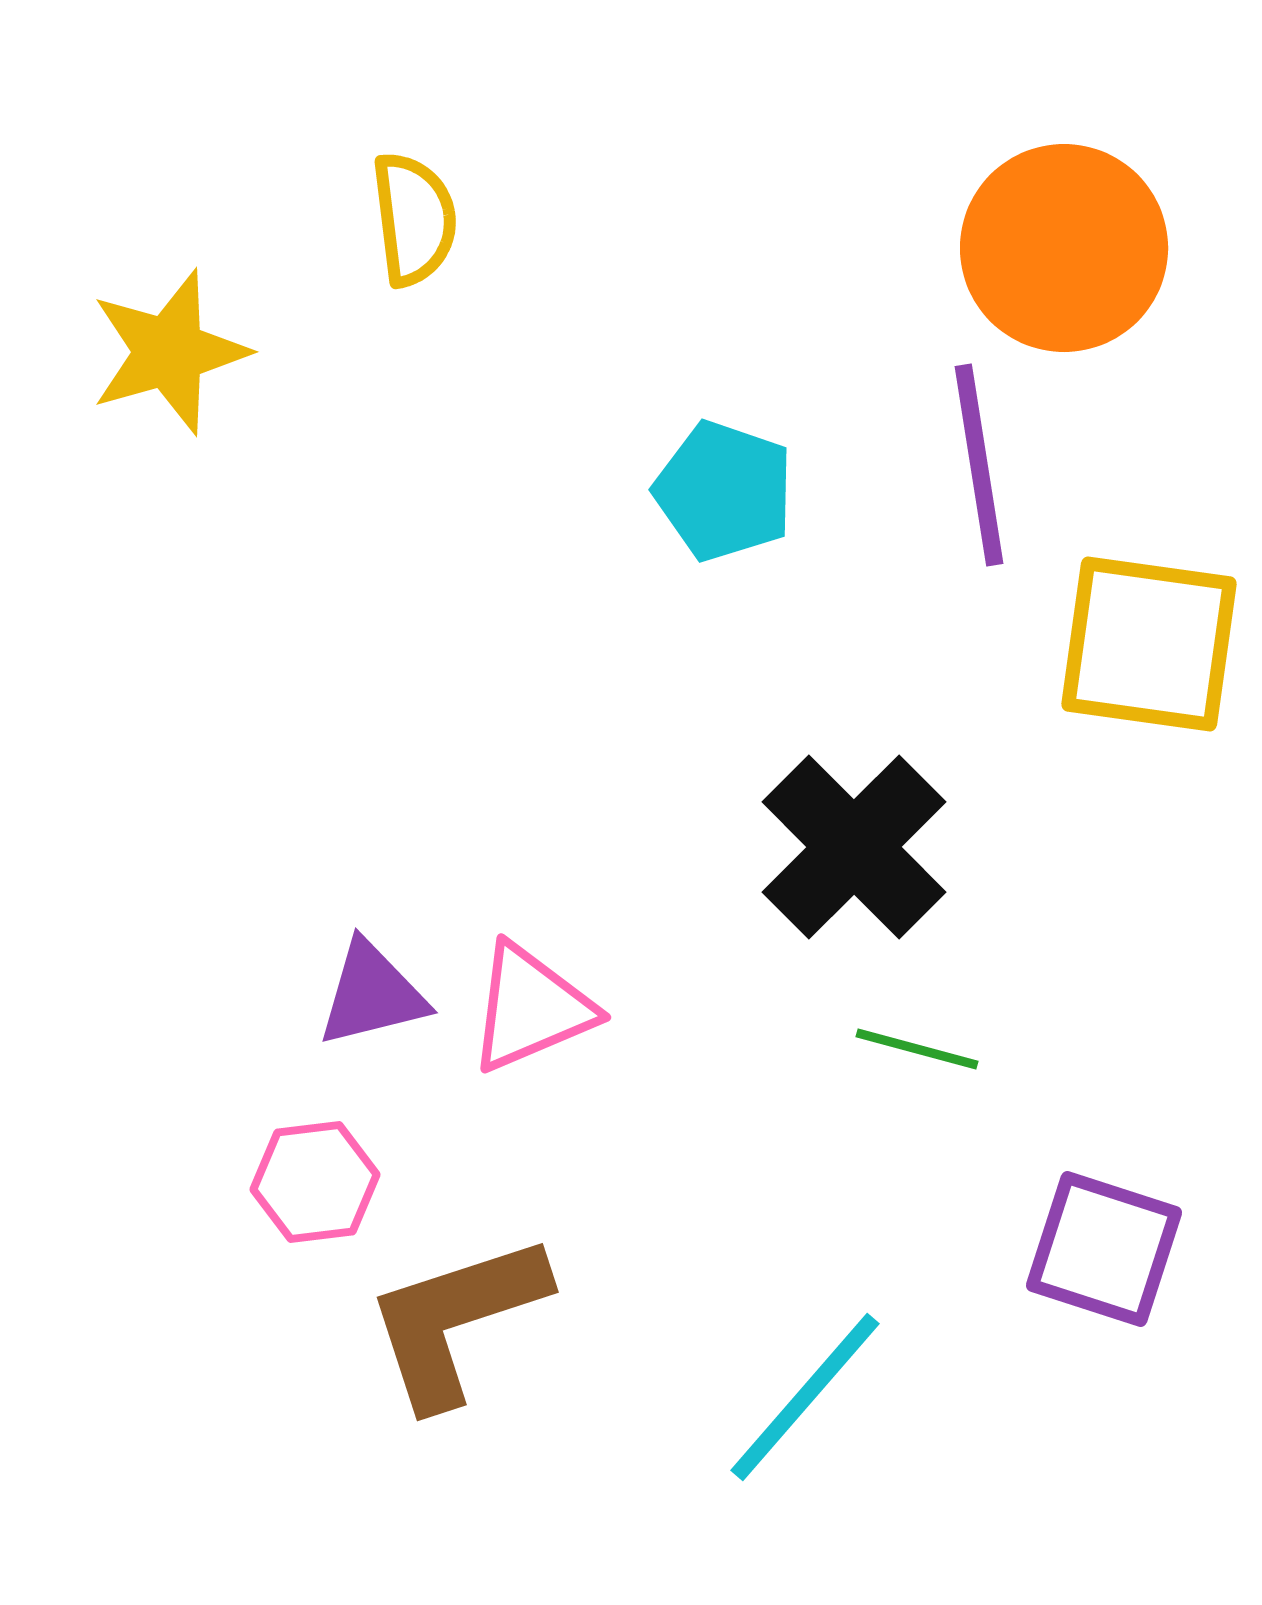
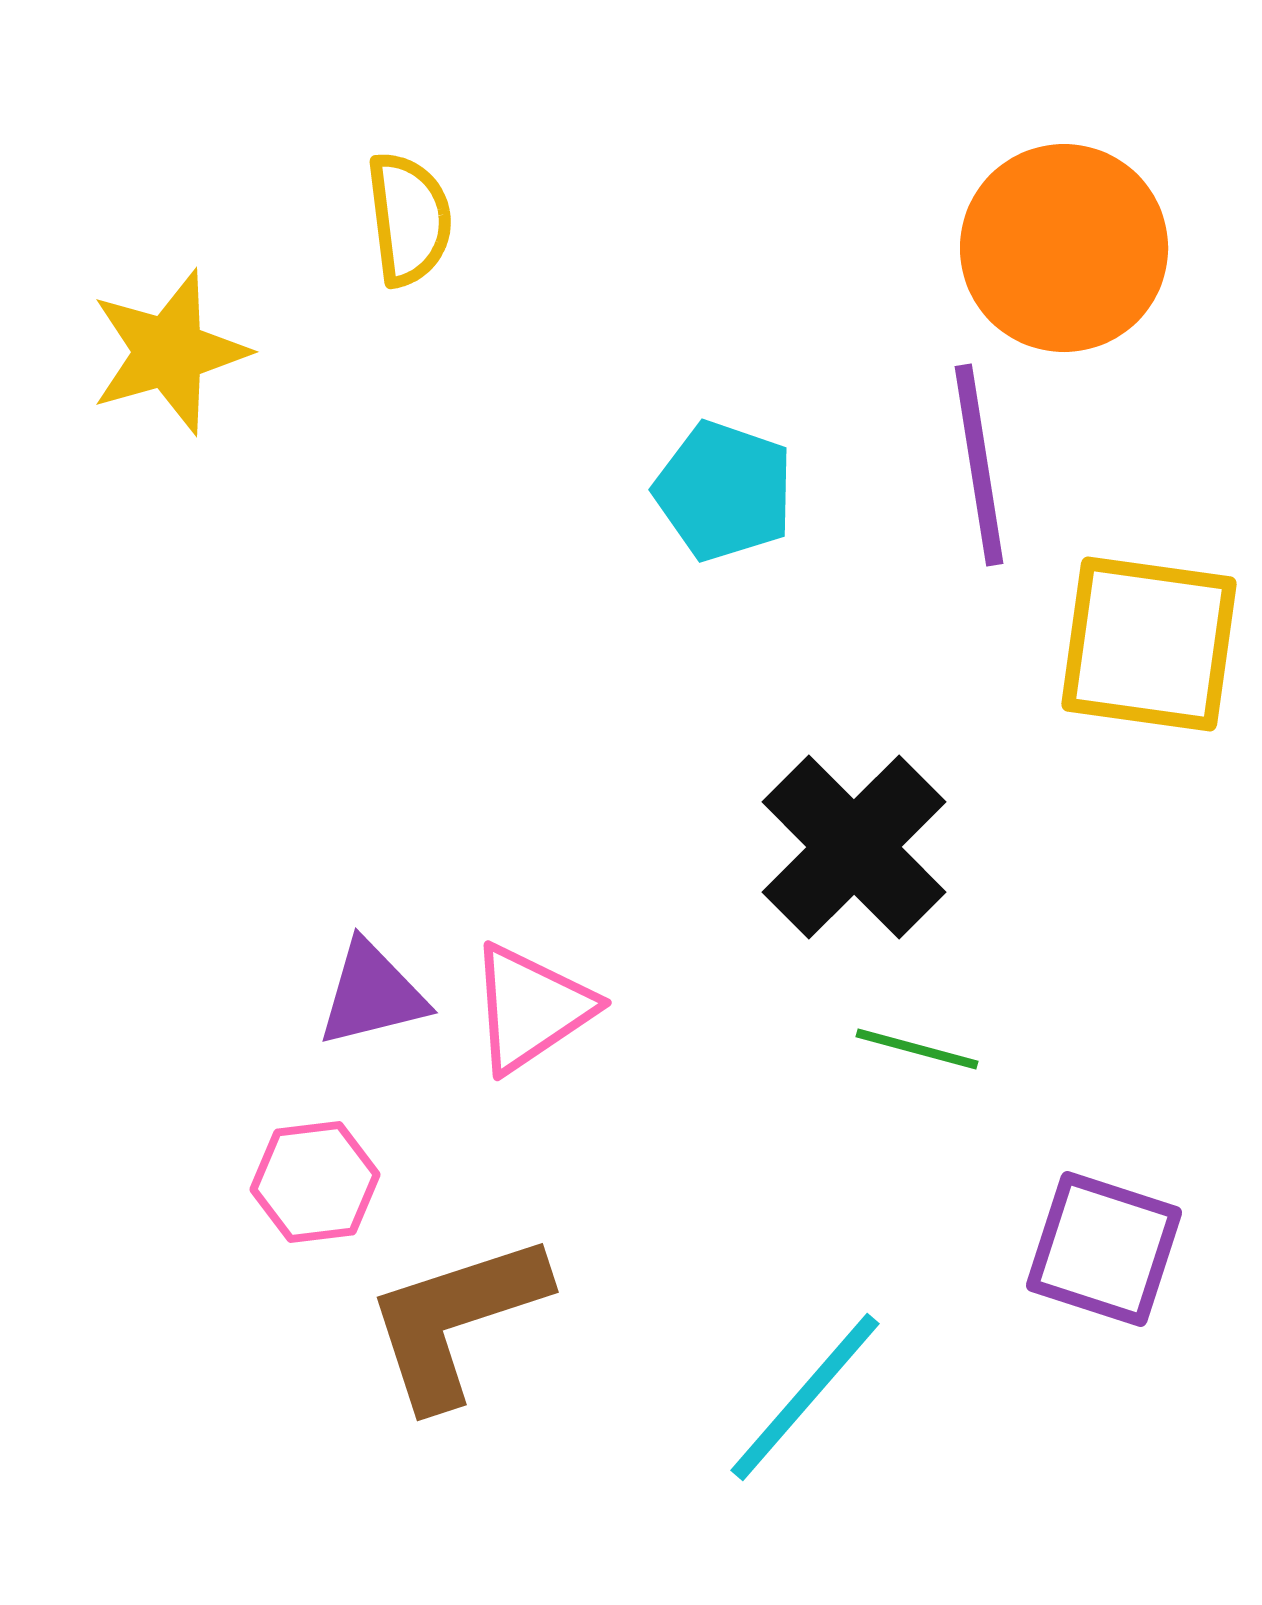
yellow semicircle: moved 5 px left
pink triangle: rotated 11 degrees counterclockwise
